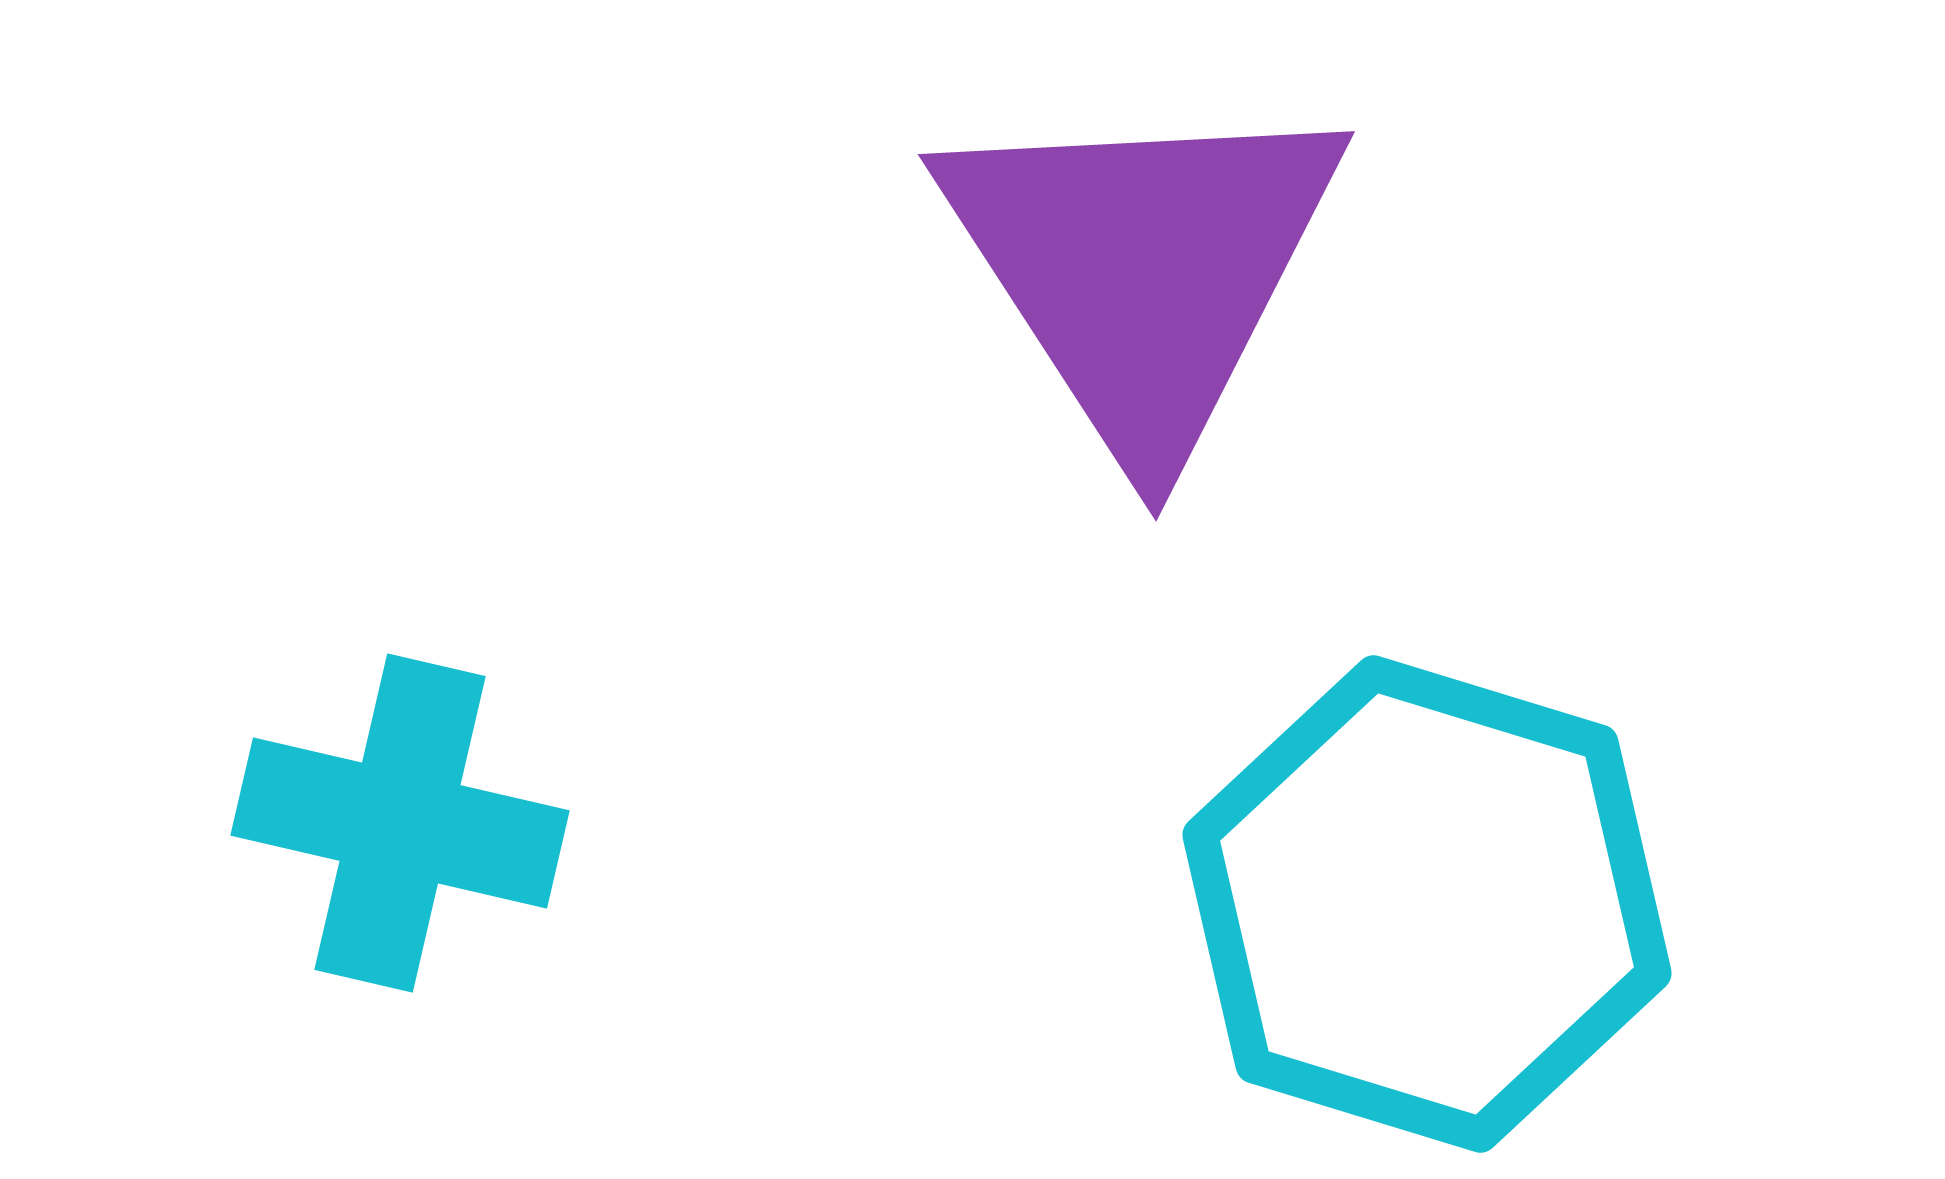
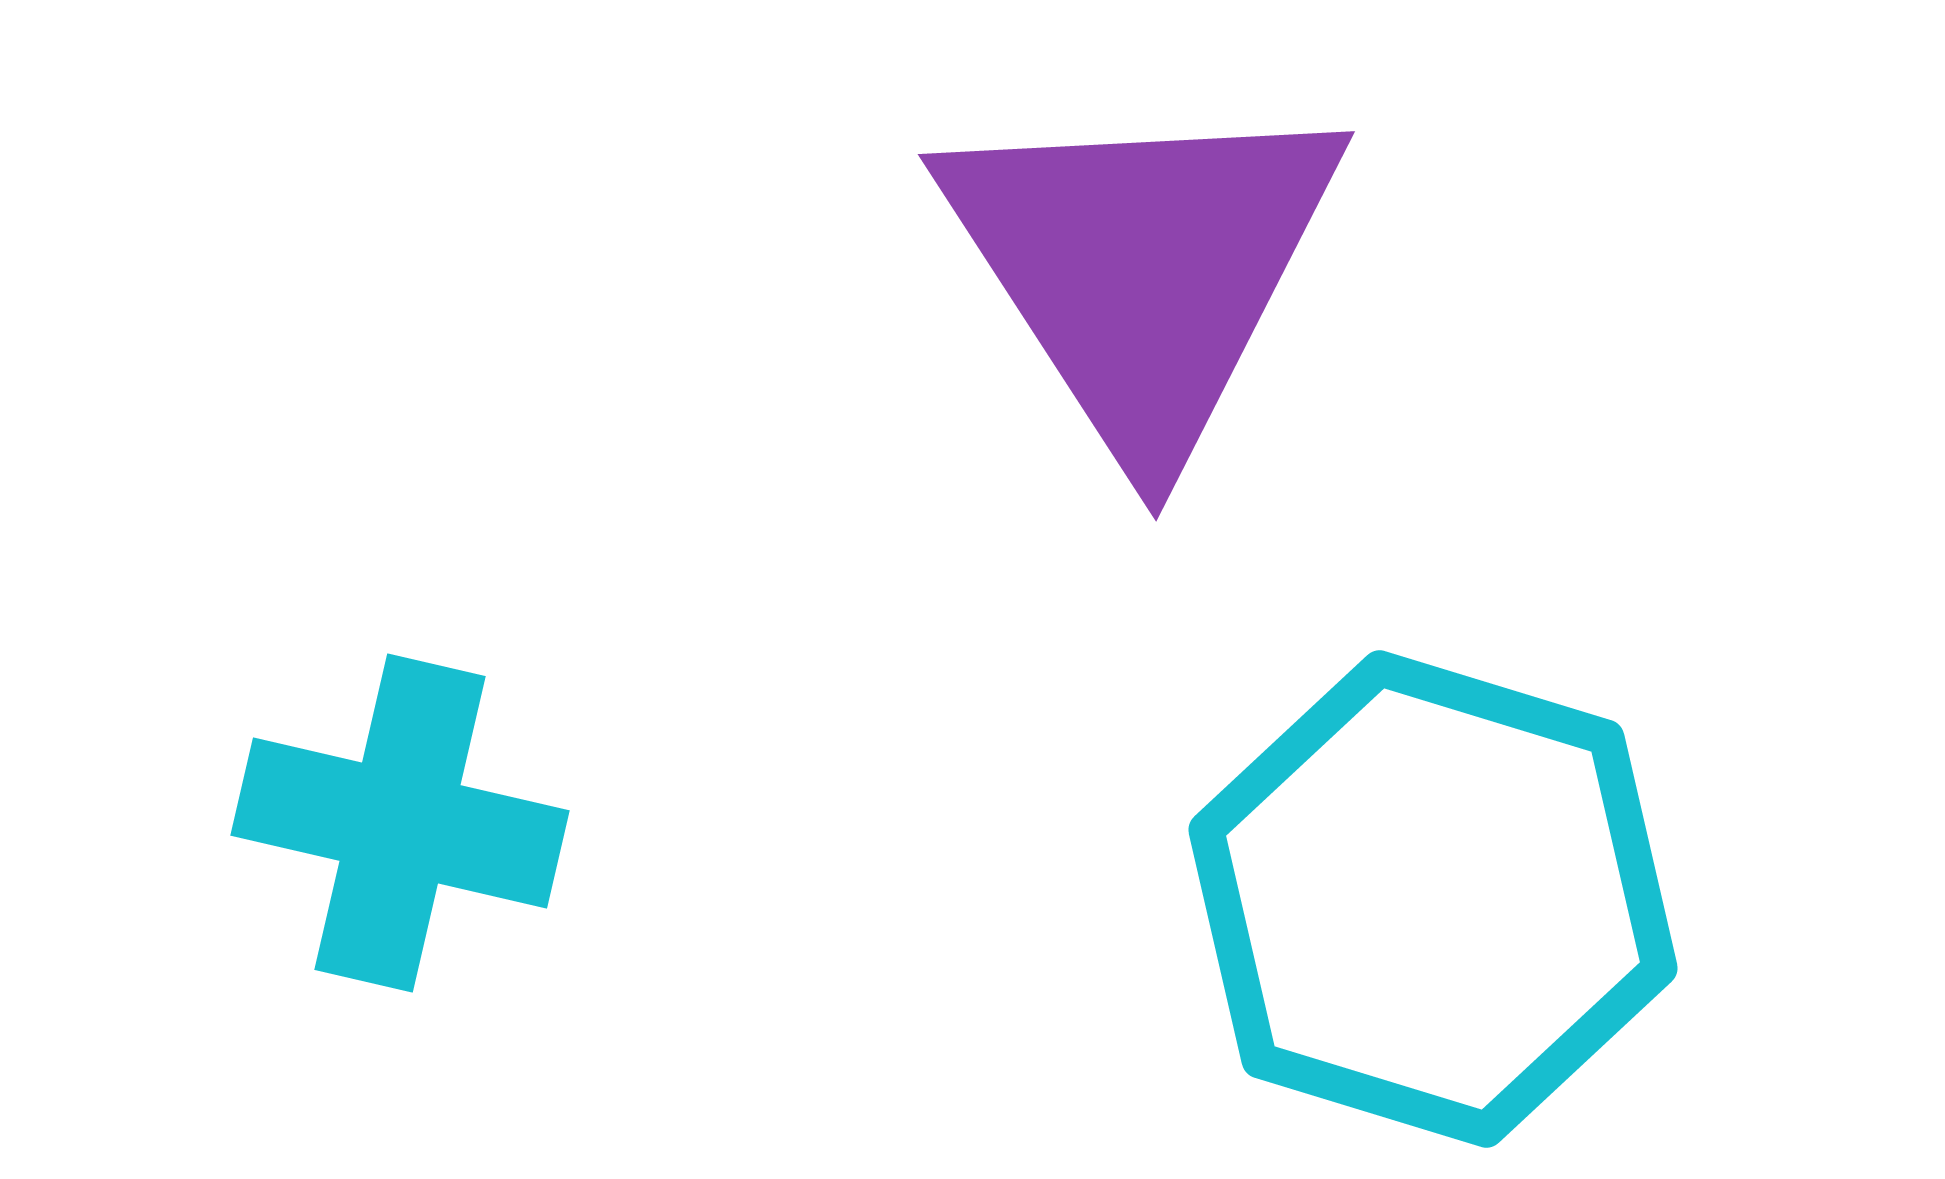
cyan hexagon: moved 6 px right, 5 px up
